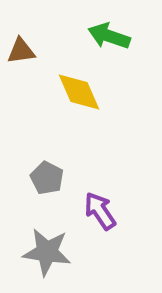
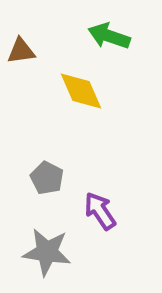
yellow diamond: moved 2 px right, 1 px up
